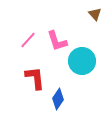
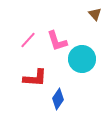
cyan circle: moved 2 px up
red L-shape: rotated 100 degrees clockwise
